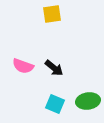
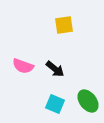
yellow square: moved 12 px right, 11 px down
black arrow: moved 1 px right, 1 px down
green ellipse: rotated 60 degrees clockwise
